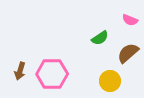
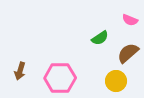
pink hexagon: moved 8 px right, 4 px down
yellow circle: moved 6 px right
